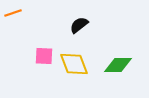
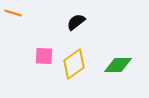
orange line: rotated 36 degrees clockwise
black semicircle: moved 3 px left, 3 px up
yellow diamond: rotated 76 degrees clockwise
